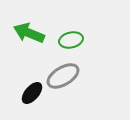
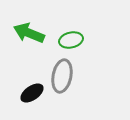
gray ellipse: moved 1 px left; rotated 48 degrees counterclockwise
black ellipse: rotated 15 degrees clockwise
